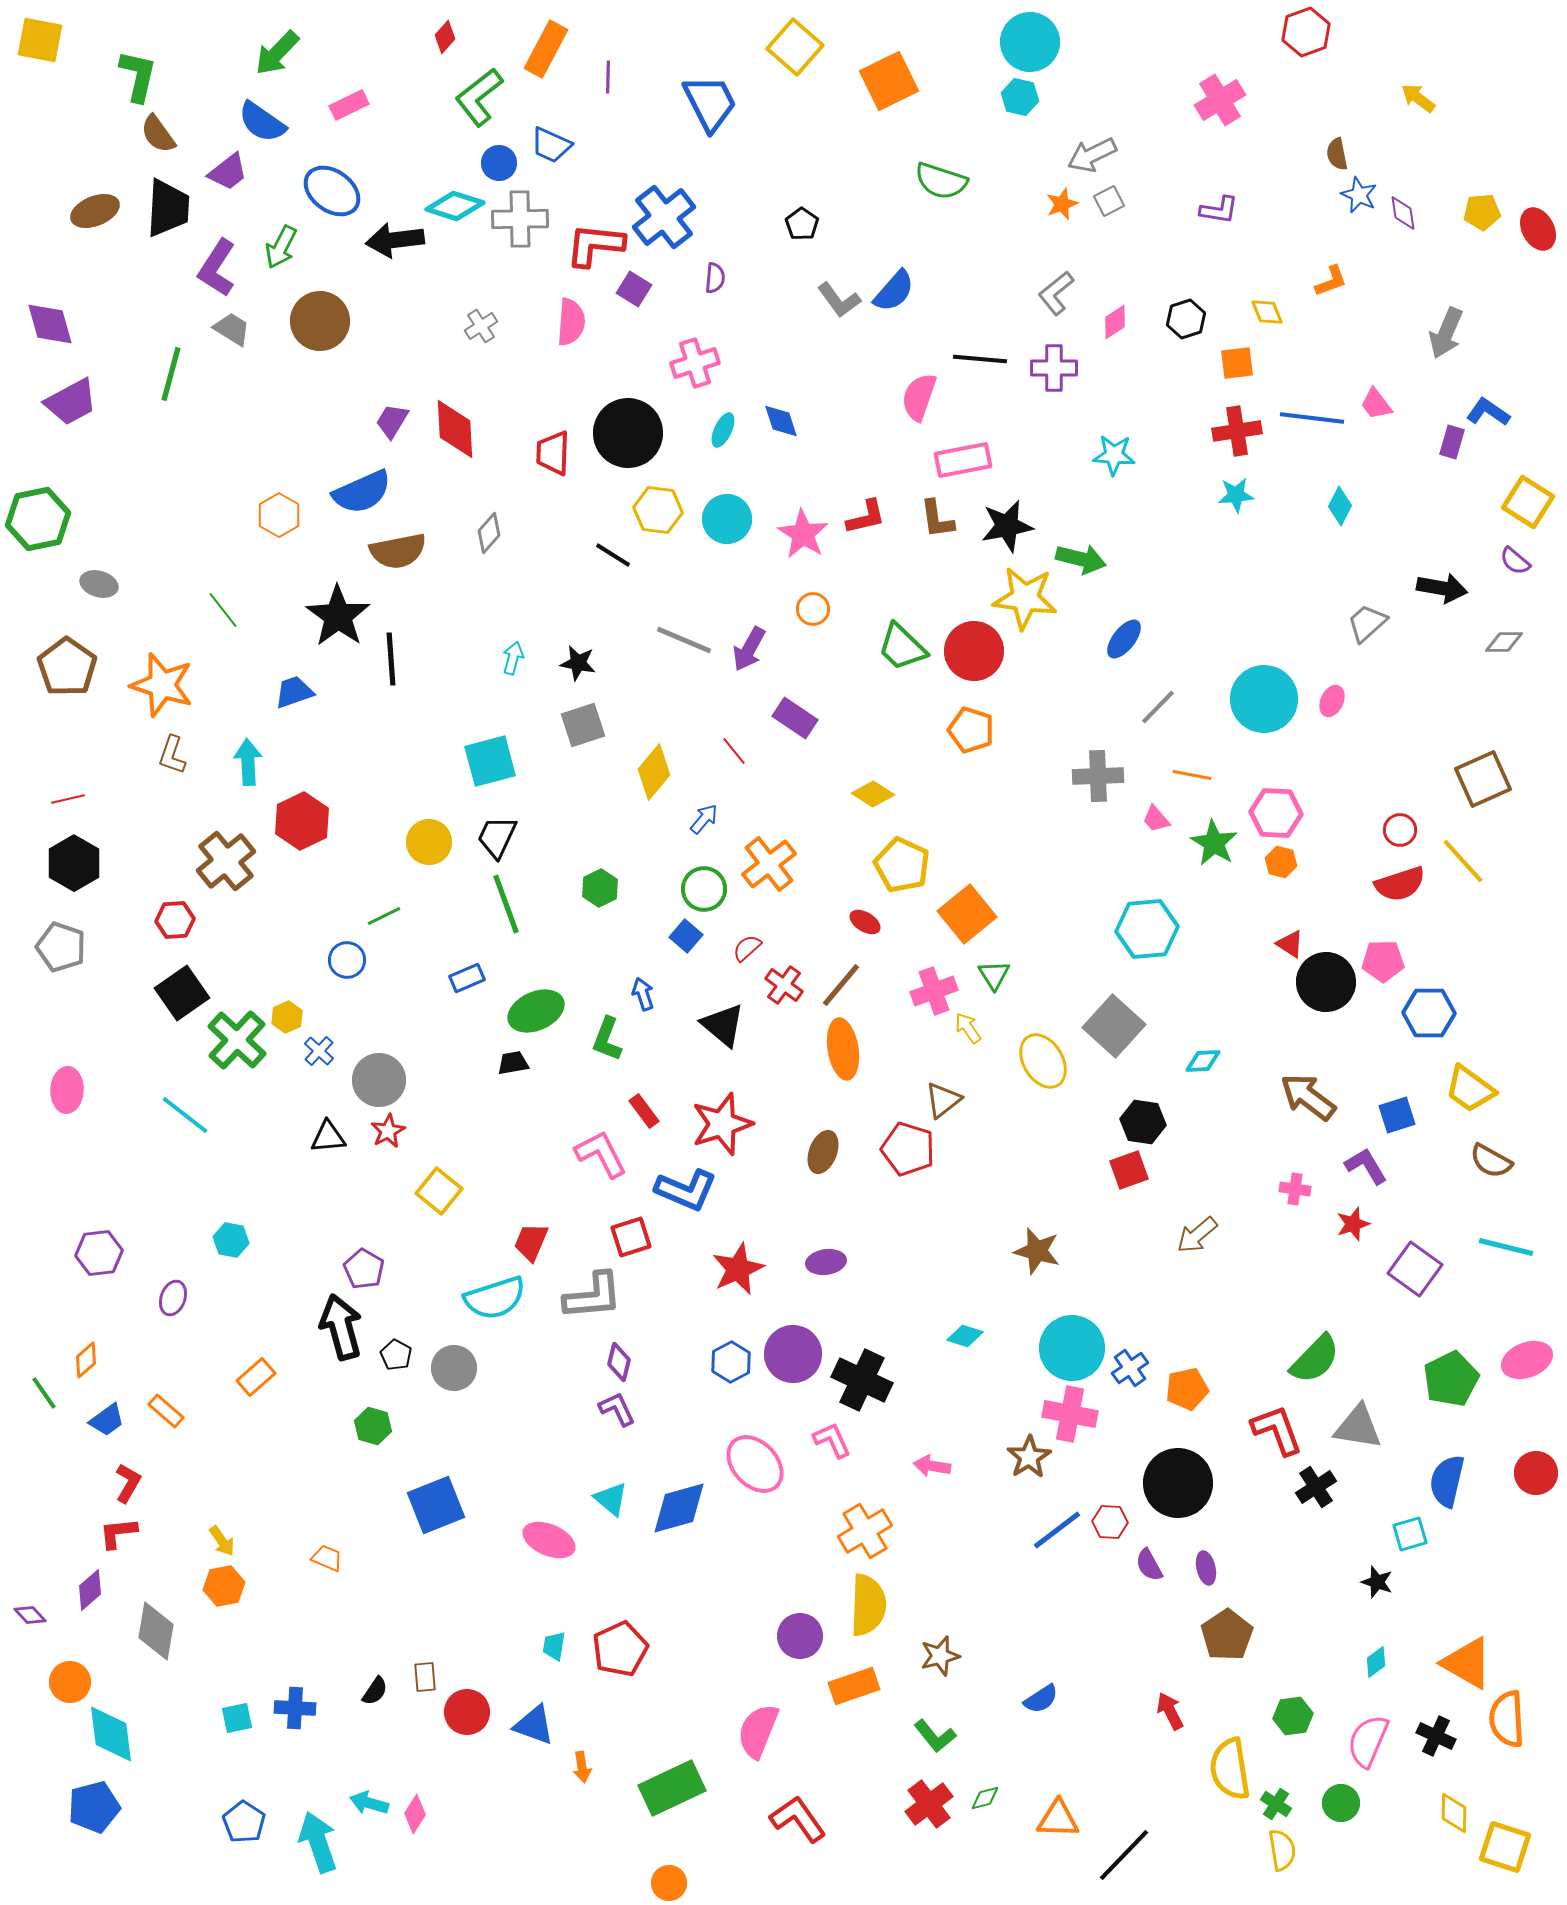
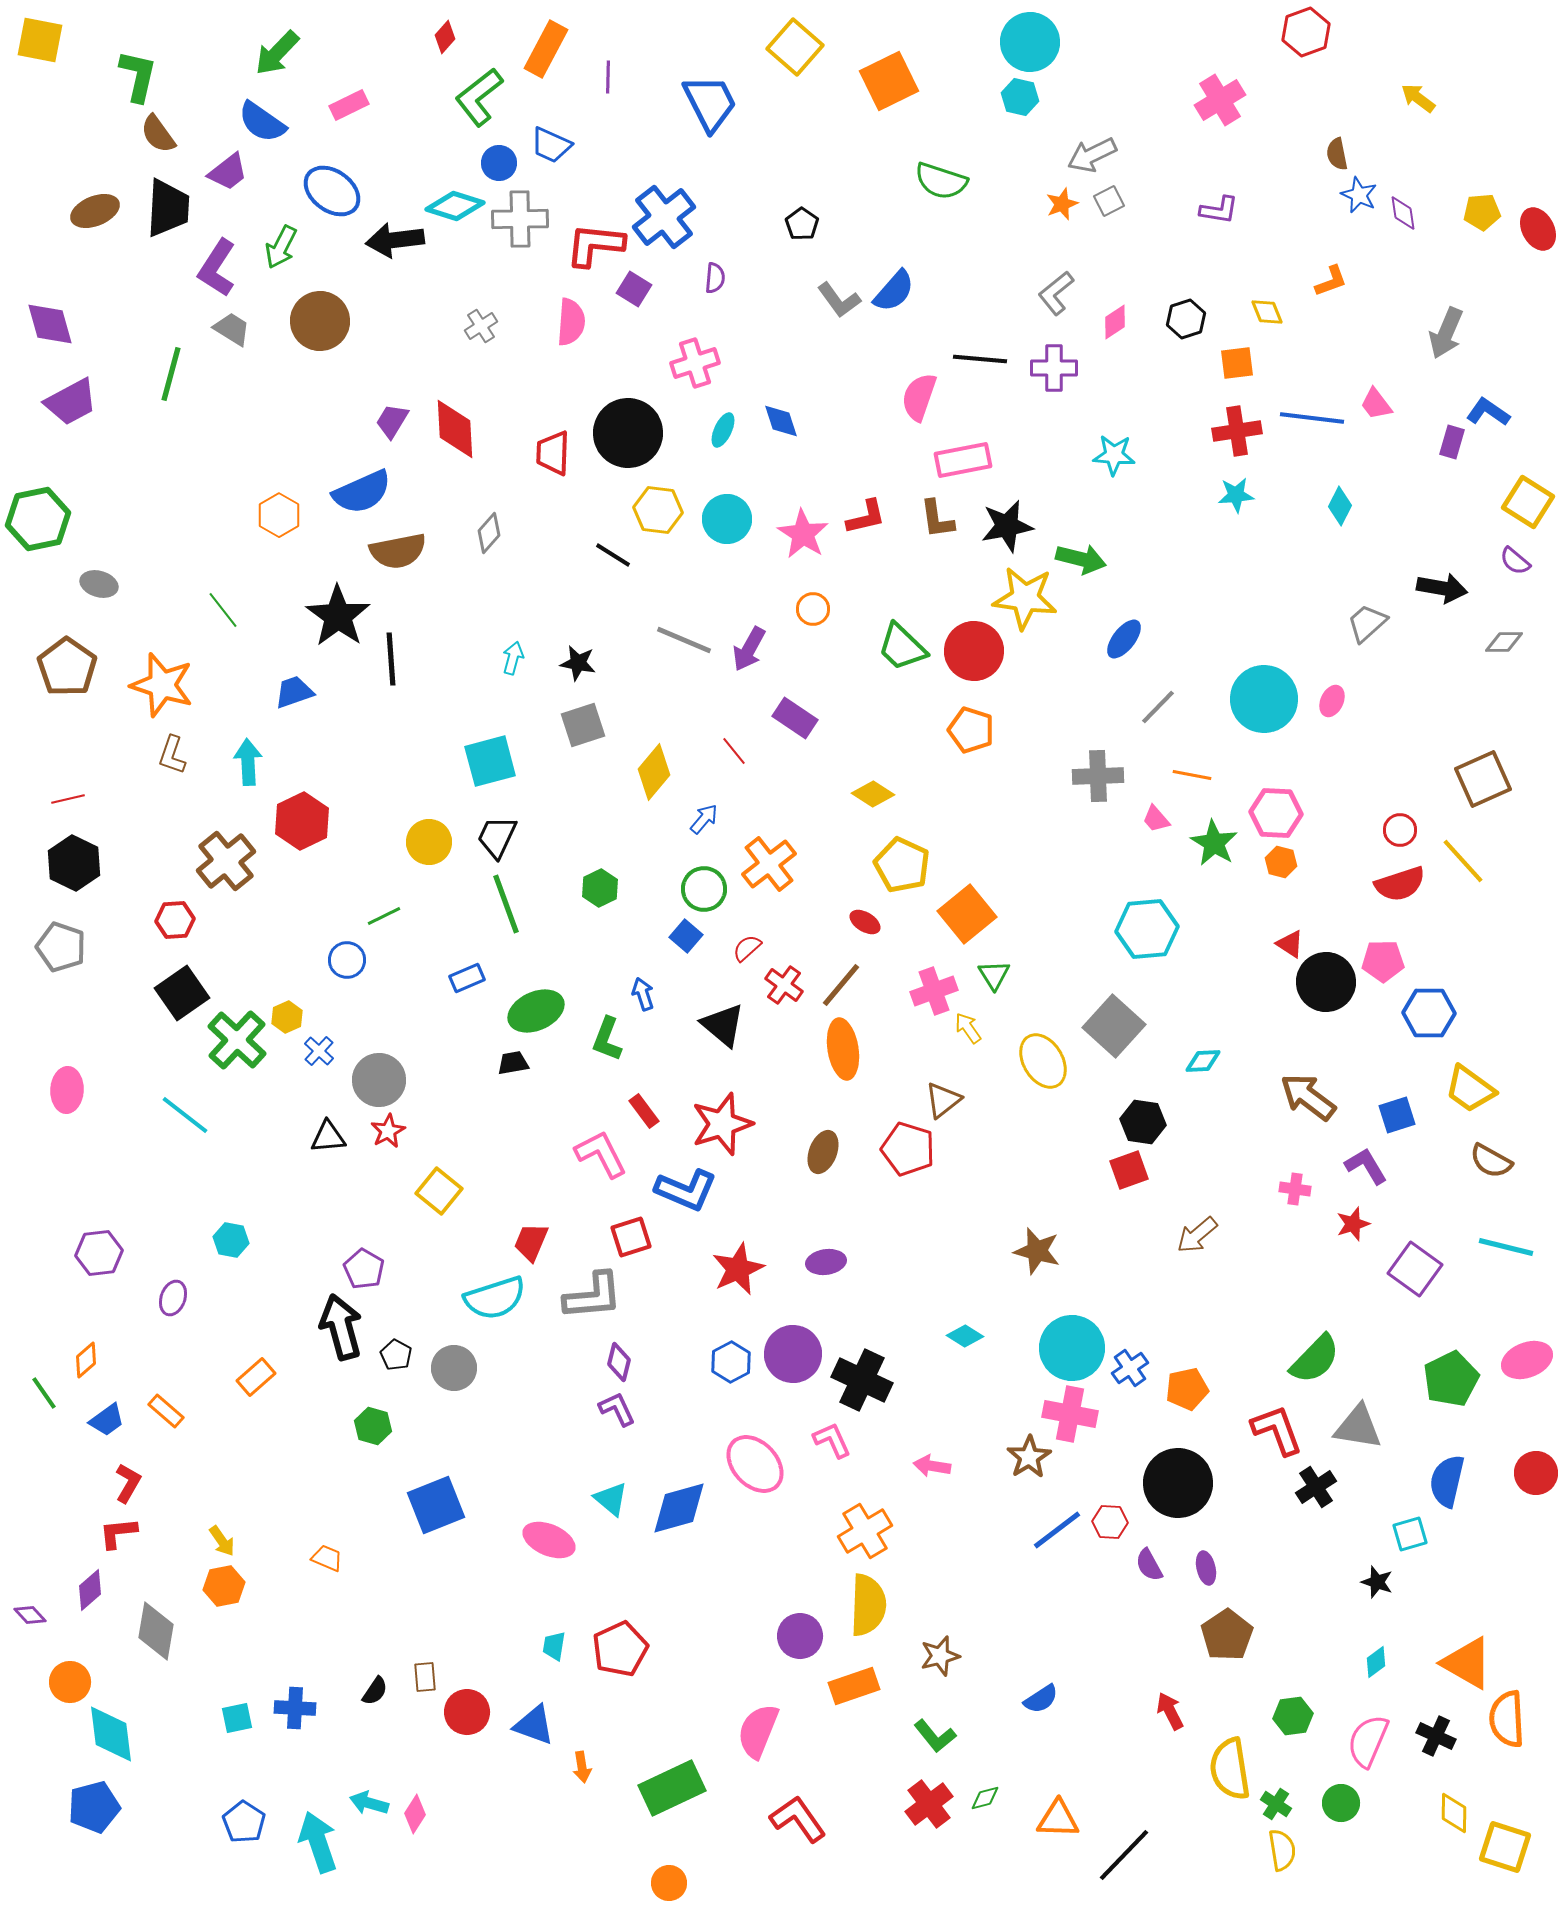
black hexagon at (74, 863): rotated 4 degrees counterclockwise
cyan diamond at (965, 1336): rotated 15 degrees clockwise
